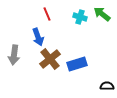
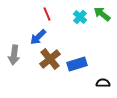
cyan cross: rotated 24 degrees clockwise
blue arrow: rotated 66 degrees clockwise
black semicircle: moved 4 px left, 3 px up
